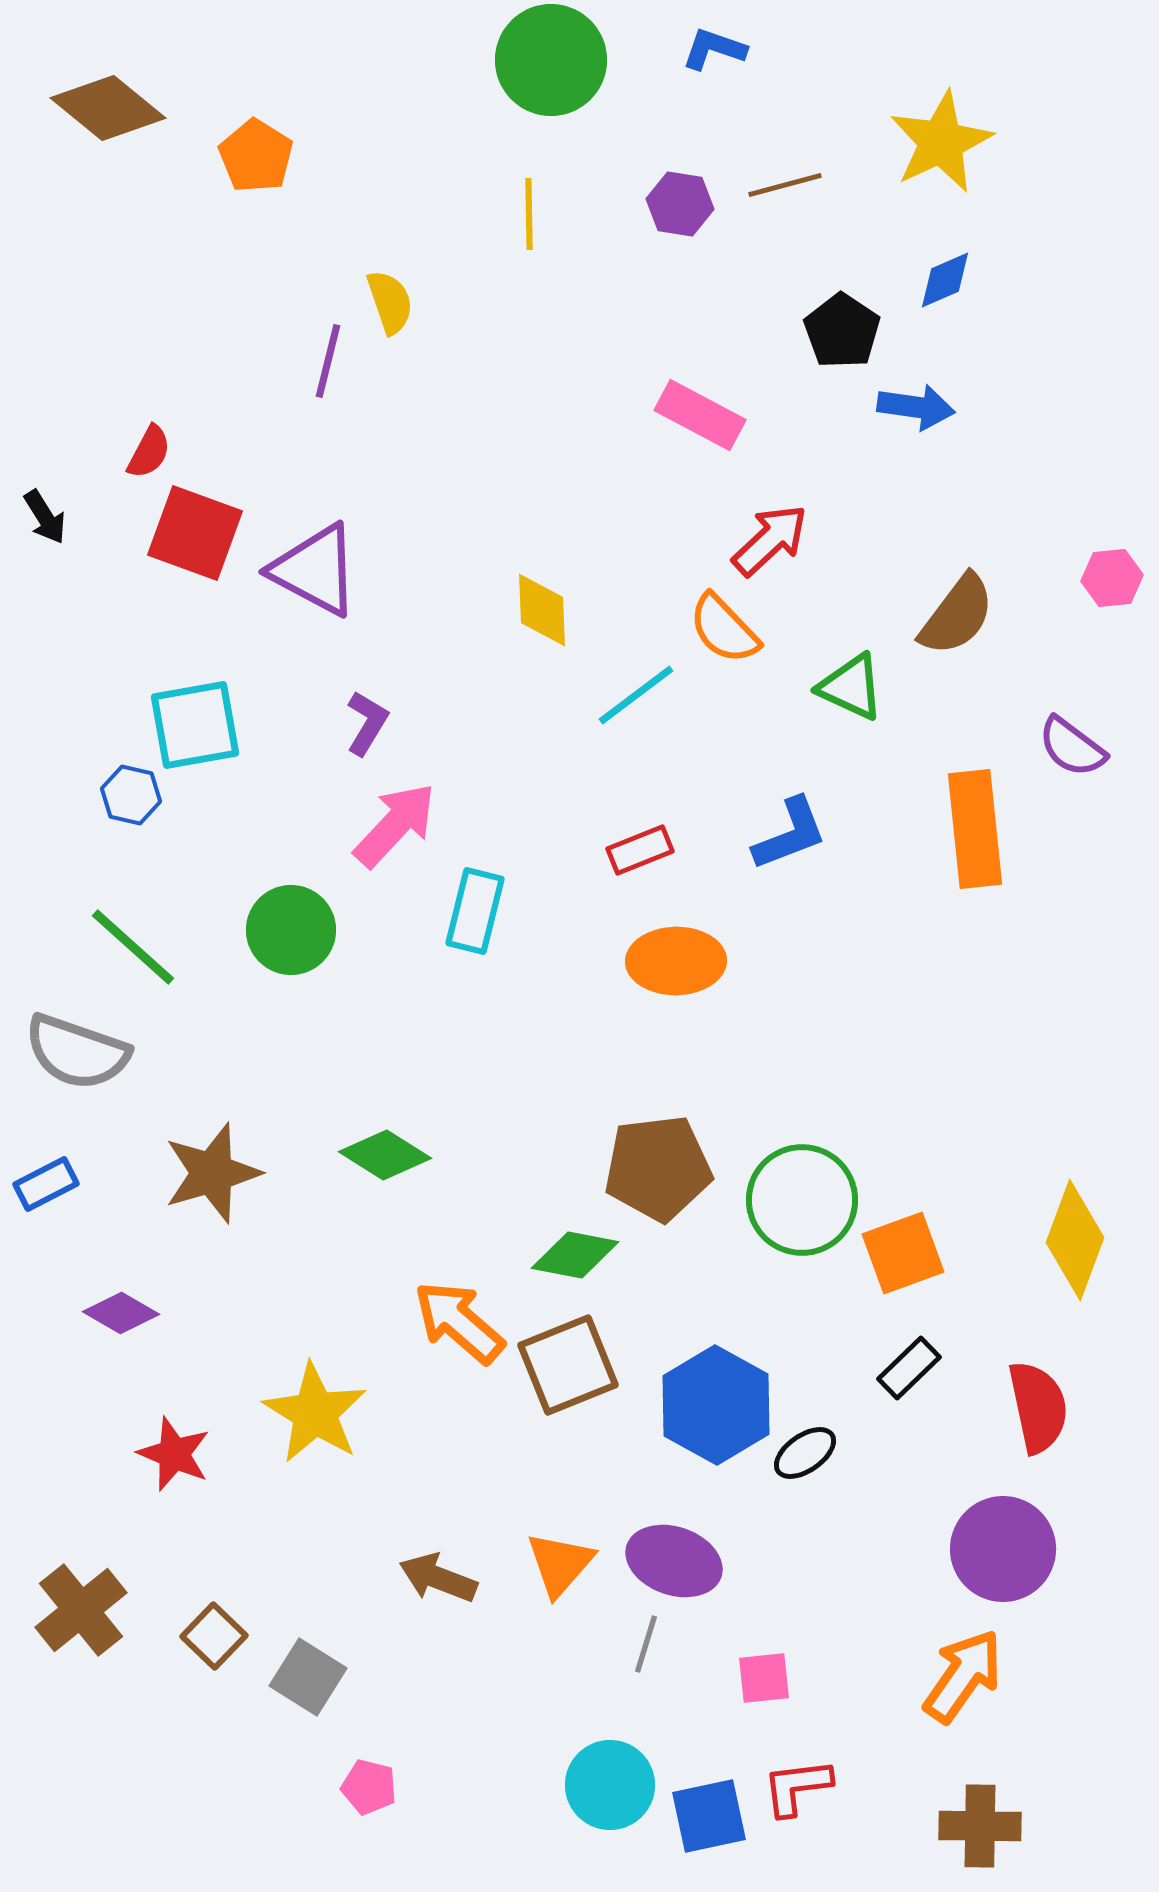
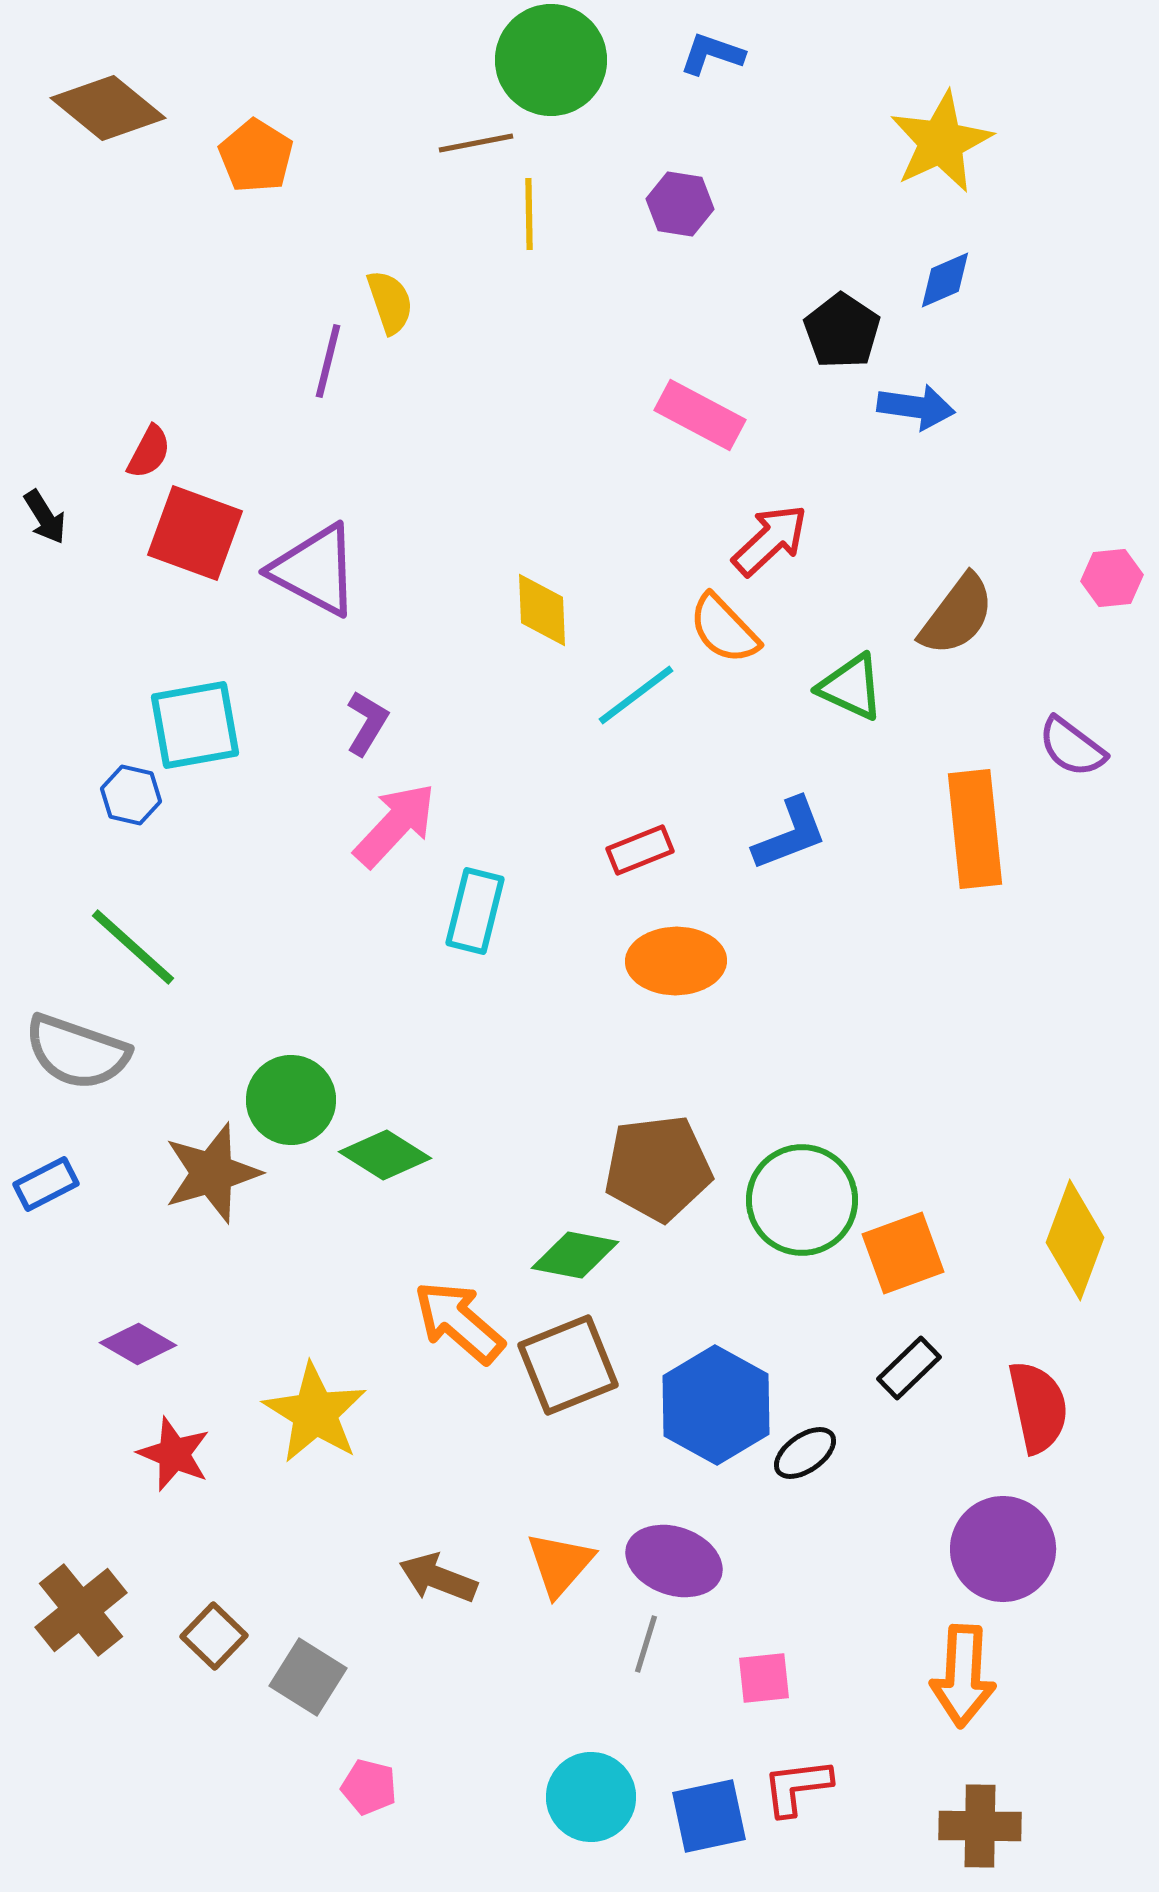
blue L-shape at (714, 49): moved 2 px left, 5 px down
brown line at (785, 185): moved 309 px left, 42 px up; rotated 4 degrees clockwise
green circle at (291, 930): moved 170 px down
purple diamond at (121, 1313): moved 17 px right, 31 px down
orange arrow at (963, 1676): rotated 148 degrees clockwise
cyan circle at (610, 1785): moved 19 px left, 12 px down
